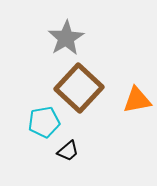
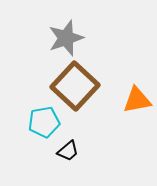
gray star: rotated 12 degrees clockwise
brown square: moved 4 px left, 2 px up
